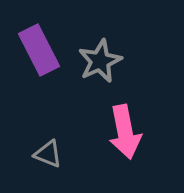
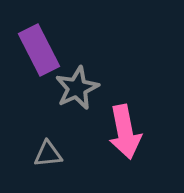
gray star: moved 23 px left, 27 px down
gray triangle: rotated 28 degrees counterclockwise
